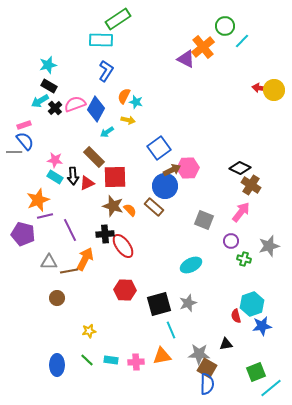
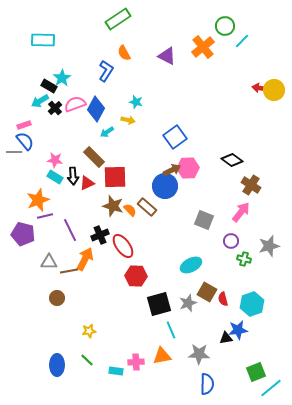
cyan rectangle at (101, 40): moved 58 px left
purple triangle at (186, 59): moved 19 px left, 3 px up
cyan star at (48, 65): moved 14 px right, 13 px down; rotated 18 degrees counterclockwise
orange semicircle at (124, 96): moved 43 px up; rotated 56 degrees counterclockwise
blue square at (159, 148): moved 16 px right, 11 px up
black diamond at (240, 168): moved 8 px left, 8 px up; rotated 10 degrees clockwise
brown rectangle at (154, 207): moved 7 px left
black cross at (105, 234): moved 5 px left, 1 px down; rotated 18 degrees counterclockwise
red hexagon at (125, 290): moved 11 px right, 14 px up
red semicircle at (236, 316): moved 13 px left, 17 px up
blue star at (262, 326): moved 24 px left, 4 px down
black triangle at (226, 344): moved 6 px up
cyan rectangle at (111, 360): moved 5 px right, 11 px down
brown square at (207, 368): moved 76 px up
